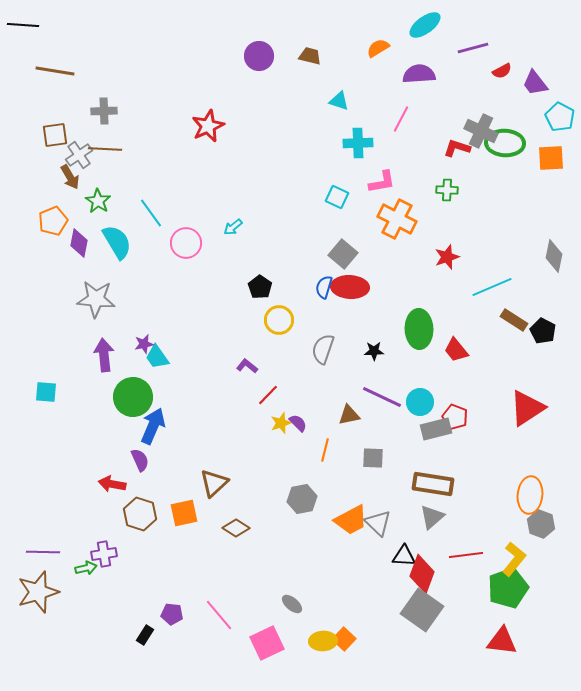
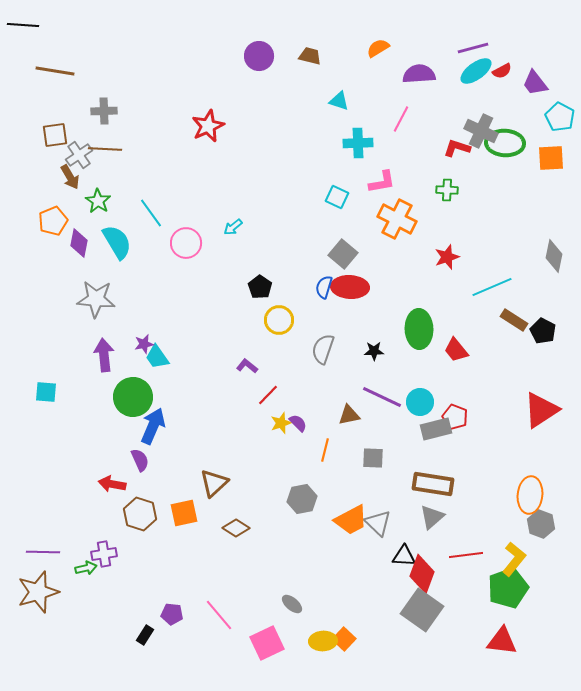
cyan ellipse at (425, 25): moved 51 px right, 46 px down
red triangle at (527, 408): moved 14 px right, 2 px down
